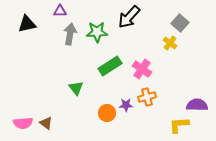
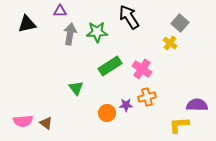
black arrow: rotated 105 degrees clockwise
pink semicircle: moved 2 px up
